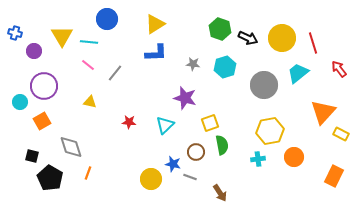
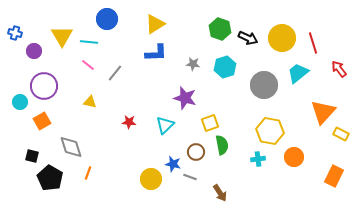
yellow hexagon at (270, 131): rotated 20 degrees clockwise
